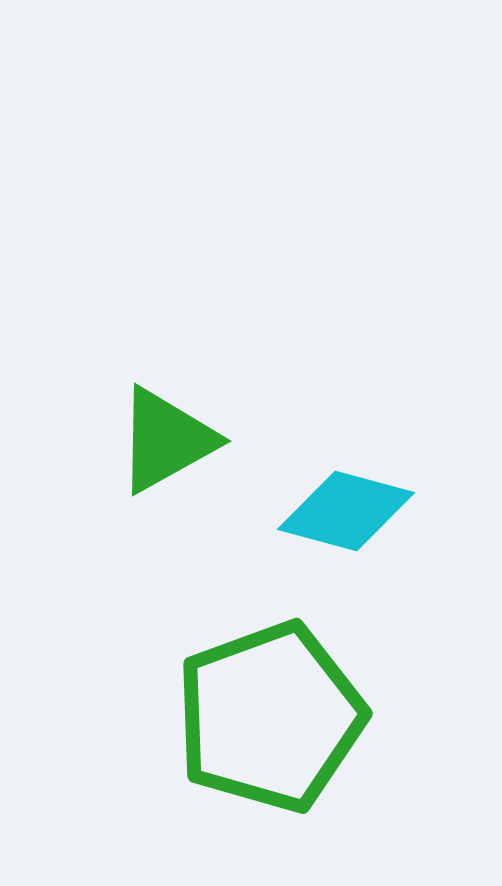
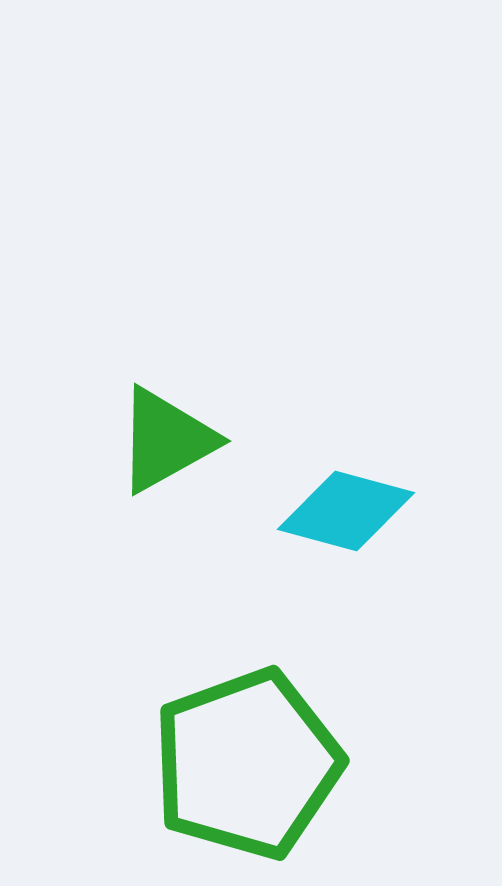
green pentagon: moved 23 px left, 47 px down
